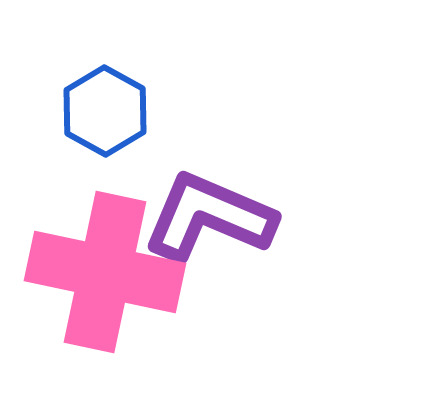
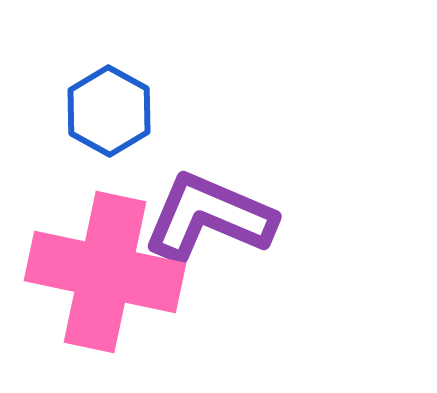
blue hexagon: moved 4 px right
